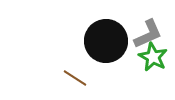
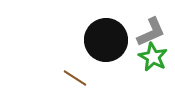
gray L-shape: moved 3 px right, 2 px up
black circle: moved 1 px up
